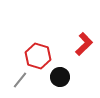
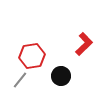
red hexagon: moved 6 px left; rotated 25 degrees counterclockwise
black circle: moved 1 px right, 1 px up
